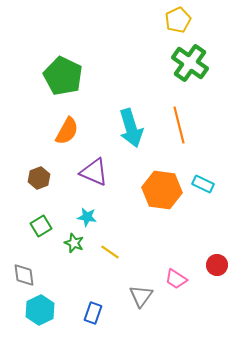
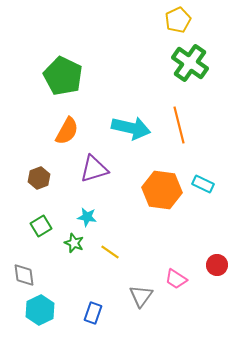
cyan arrow: rotated 60 degrees counterclockwise
purple triangle: moved 3 px up; rotated 40 degrees counterclockwise
